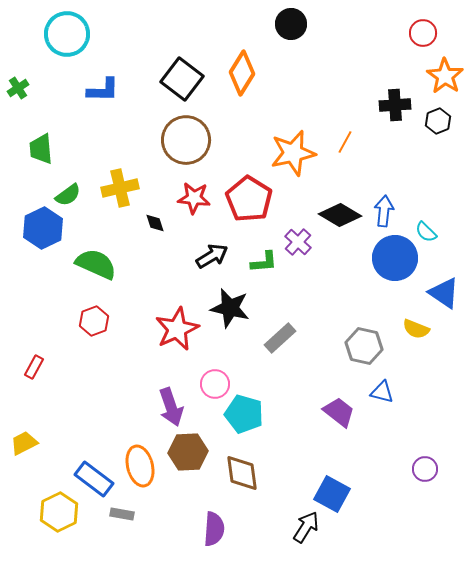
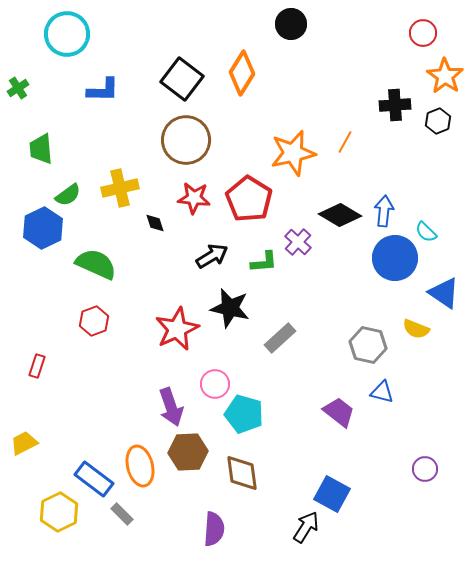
gray hexagon at (364, 346): moved 4 px right, 1 px up
red rectangle at (34, 367): moved 3 px right, 1 px up; rotated 10 degrees counterclockwise
gray rectangle at (122, 514): rotated 35 degrees clockwise
